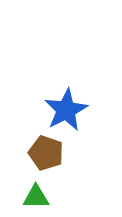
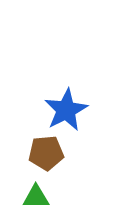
brown pentagon: rotated 24 degrees counterclockwise
